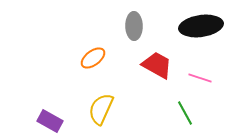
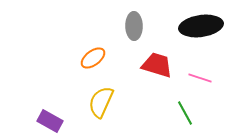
red trapezoid: rotated 12 degrees counterclockwise
yellow semicircle: moved 7 px up
